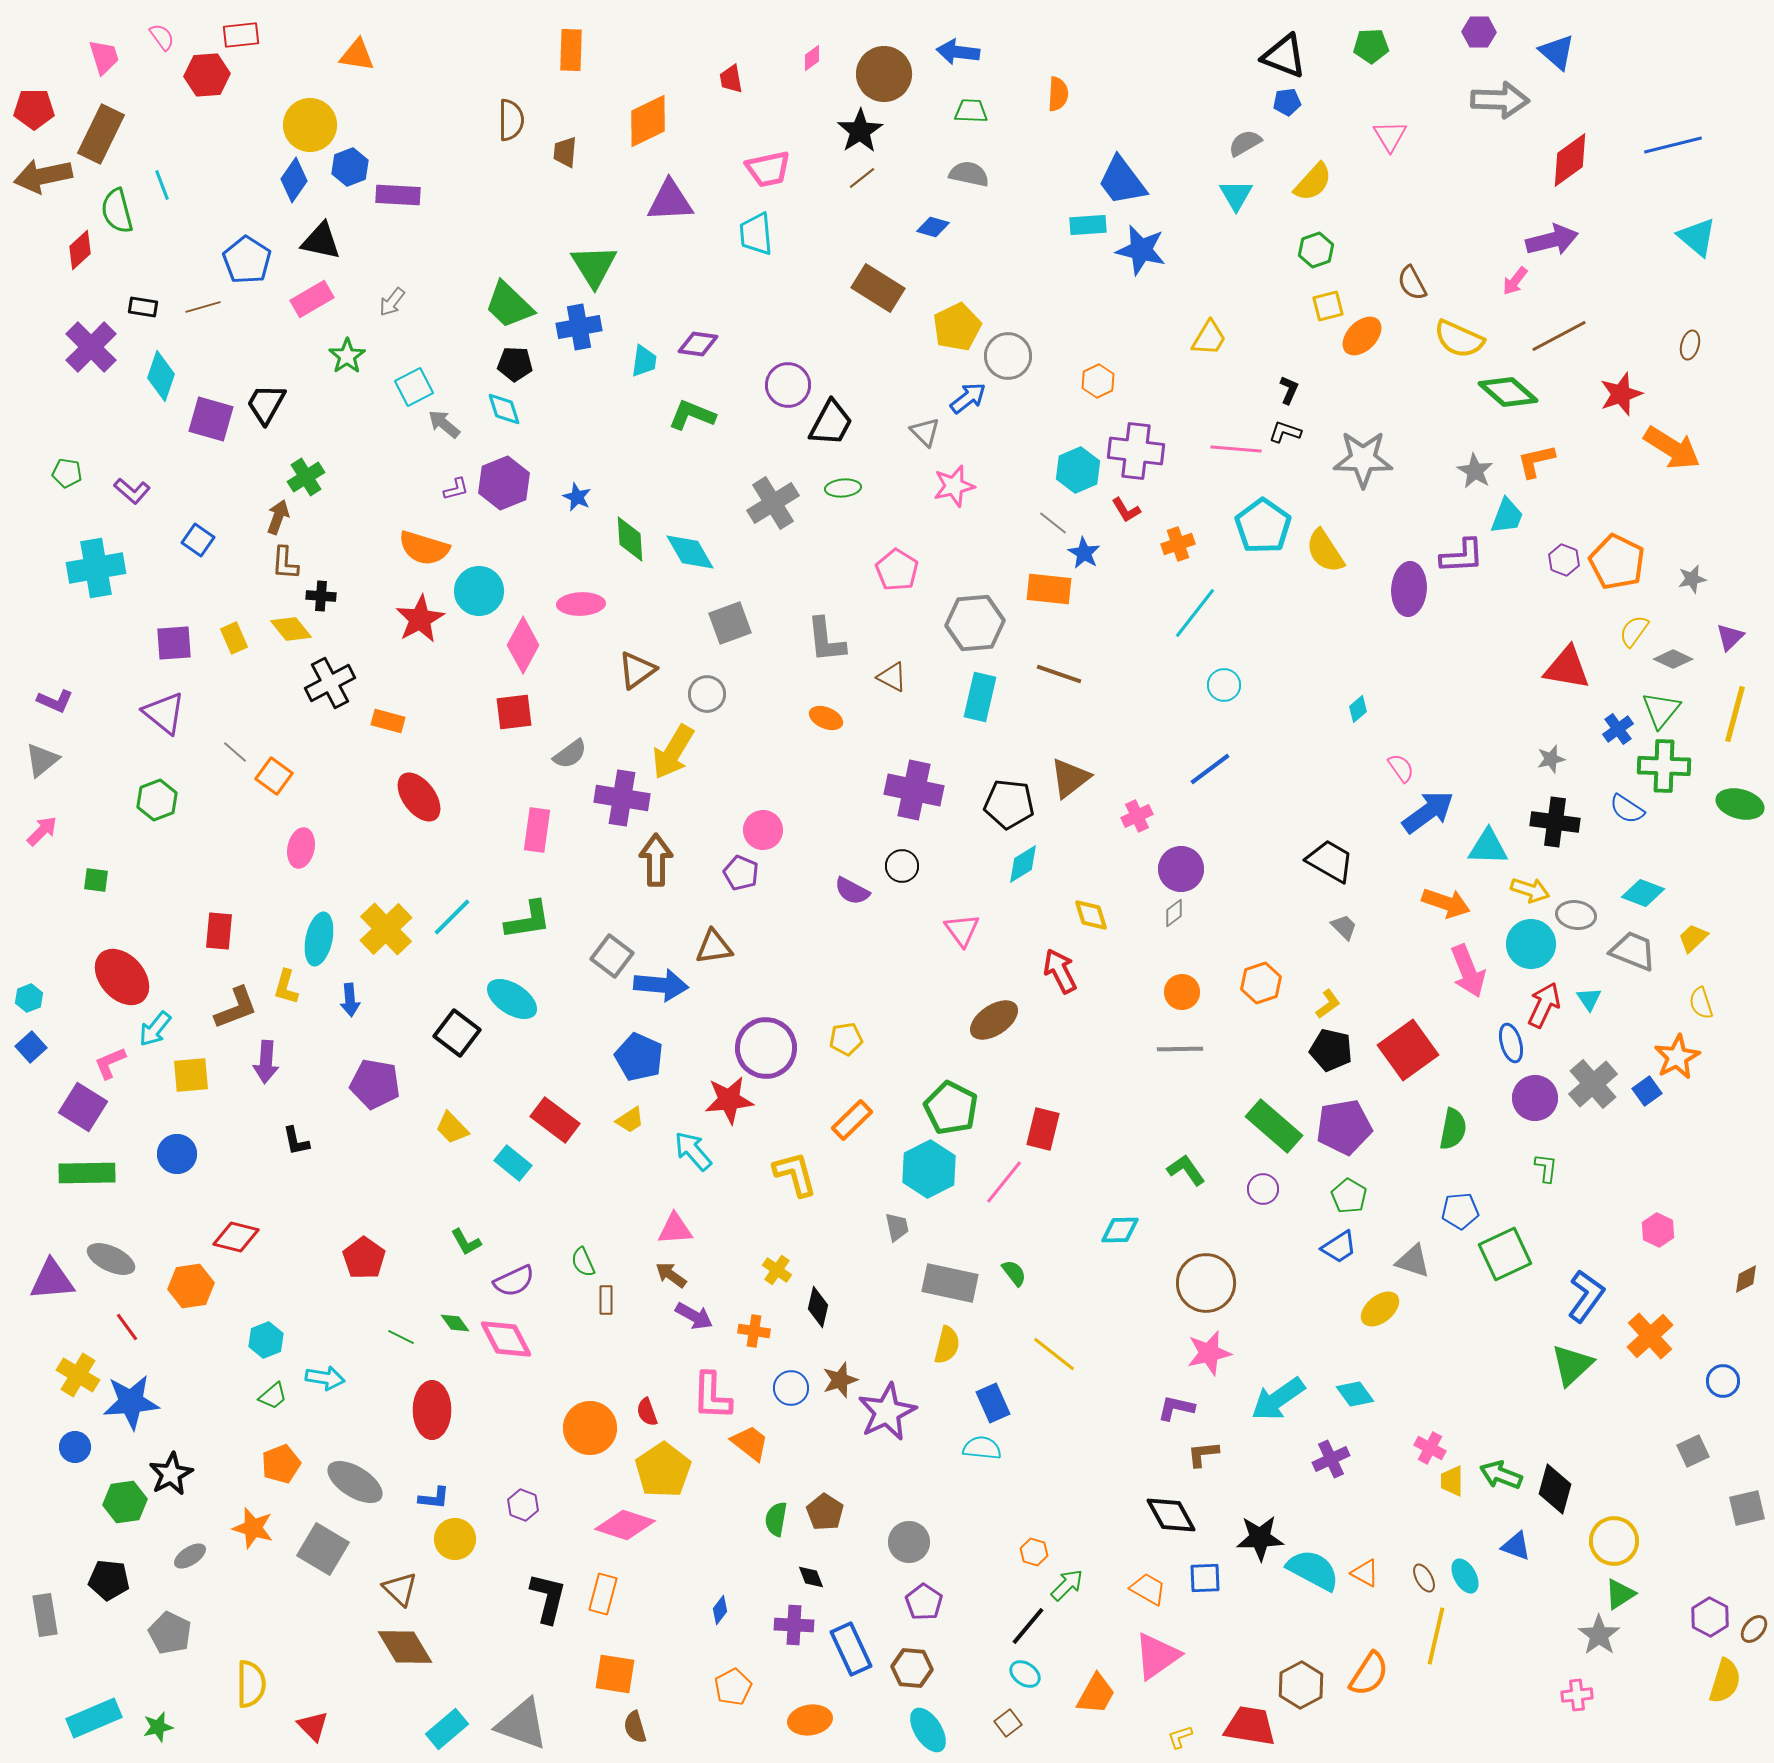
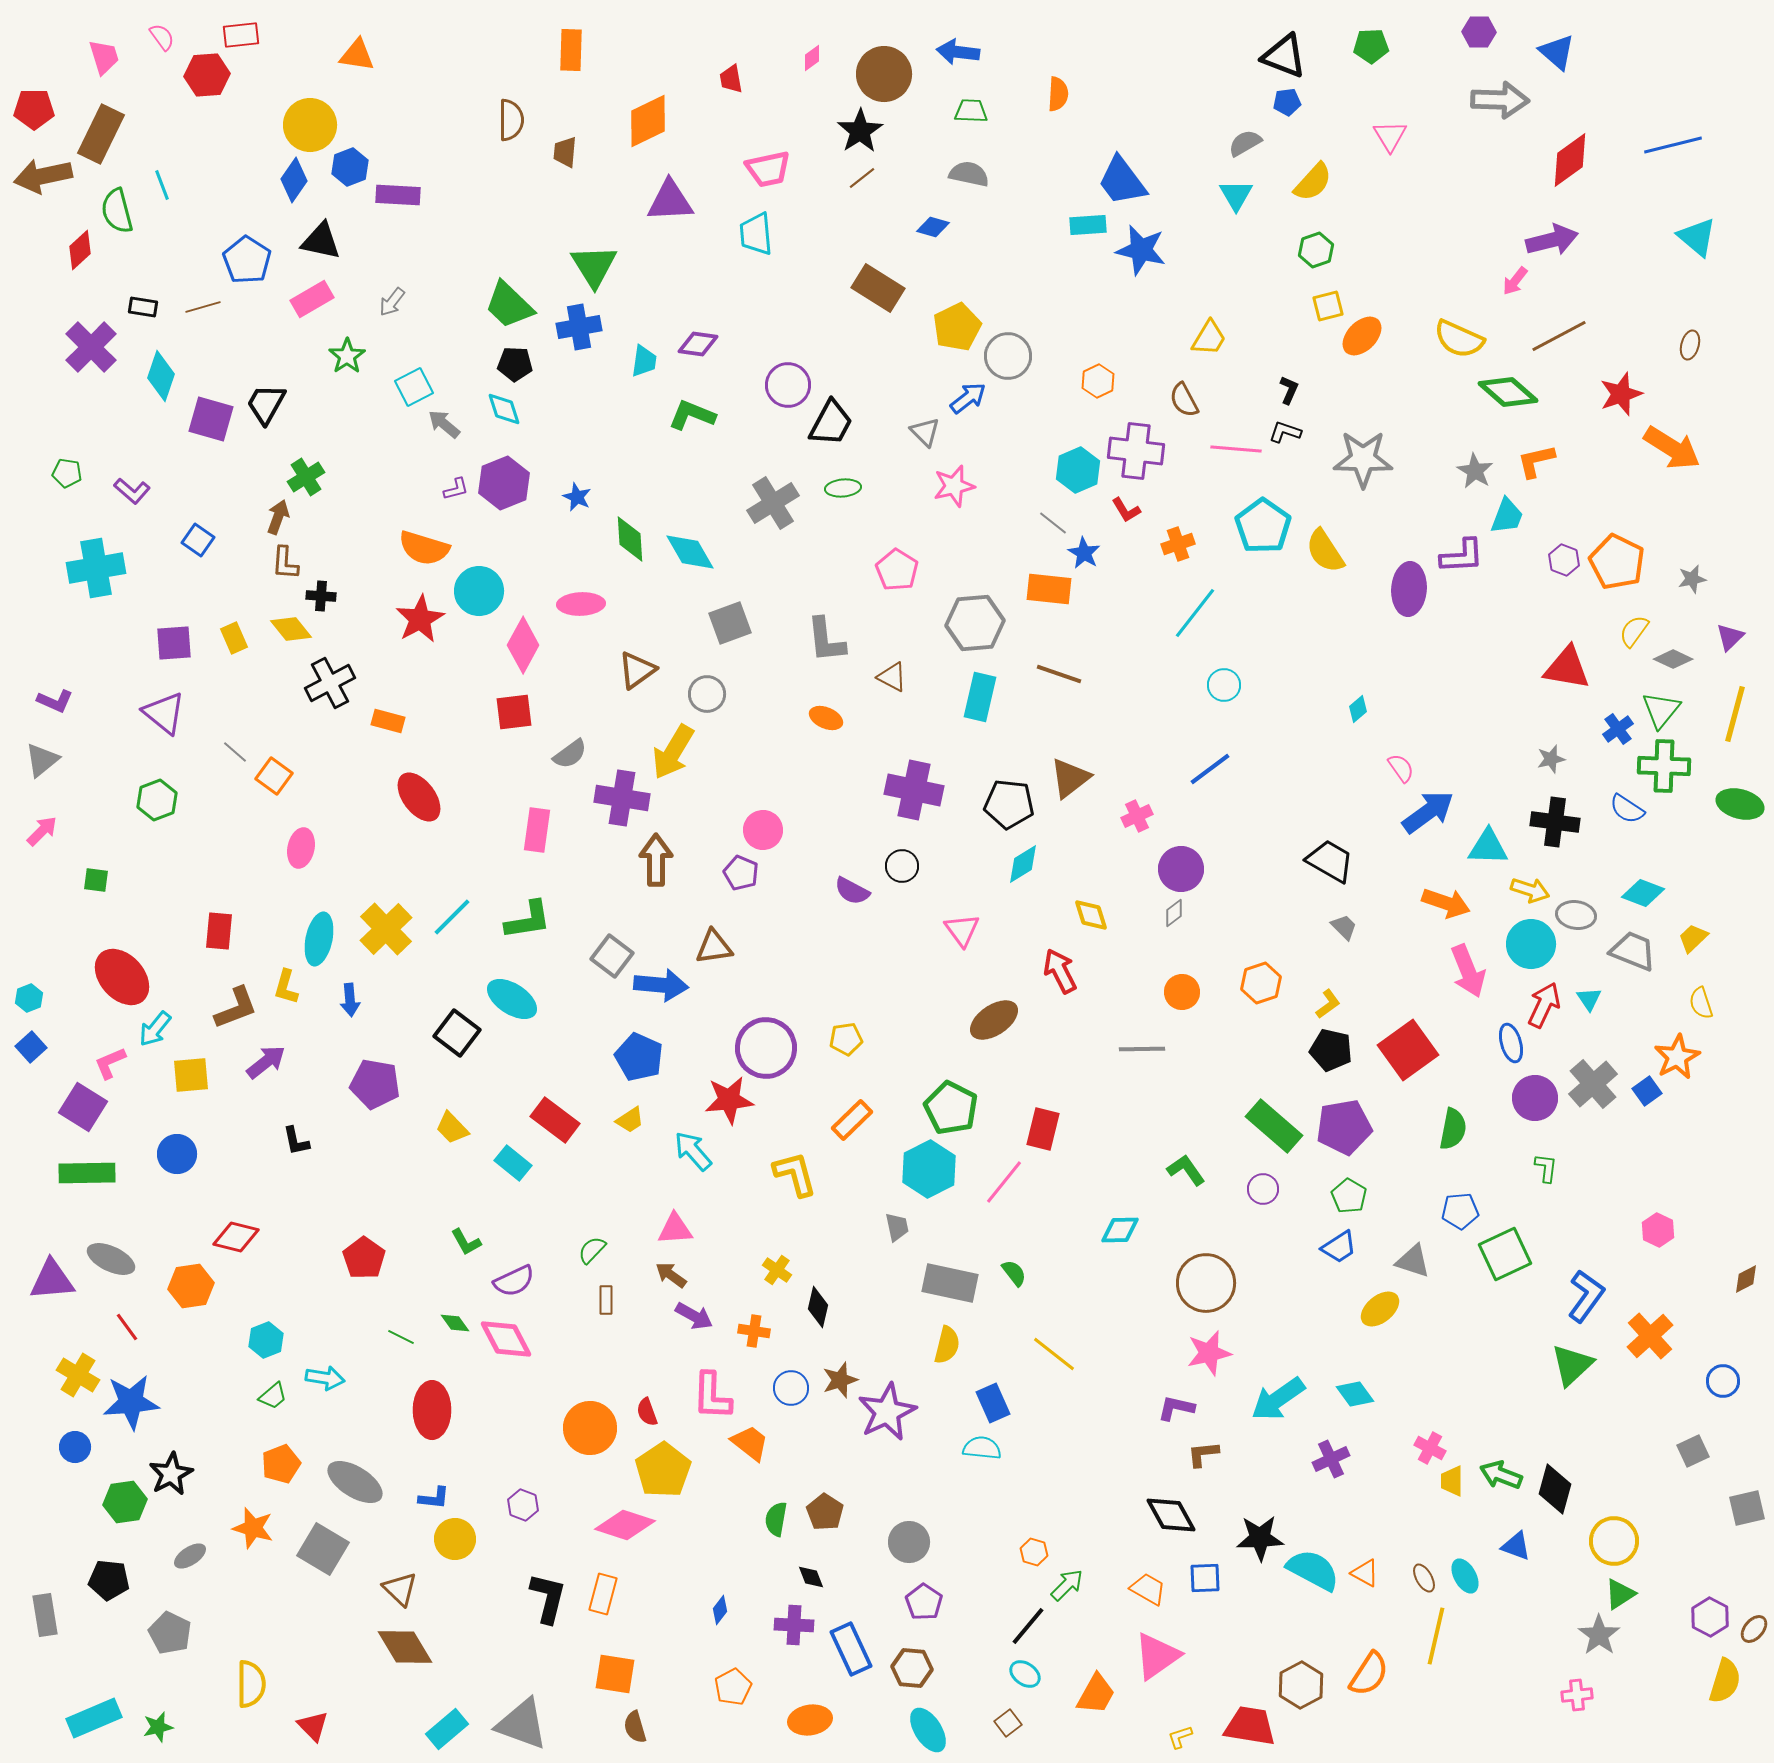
brown semicircle at (1412, 283): moved 228 px left, 117 px down
gray line at (1180, 1049): moved 38 px left
purple arrow at (266, 1062): rotated 132 degrees counterclockwise
green semicircle at (583, 1262): moved 9 px right, 12 px up; rotated 68 degrees clockwise
